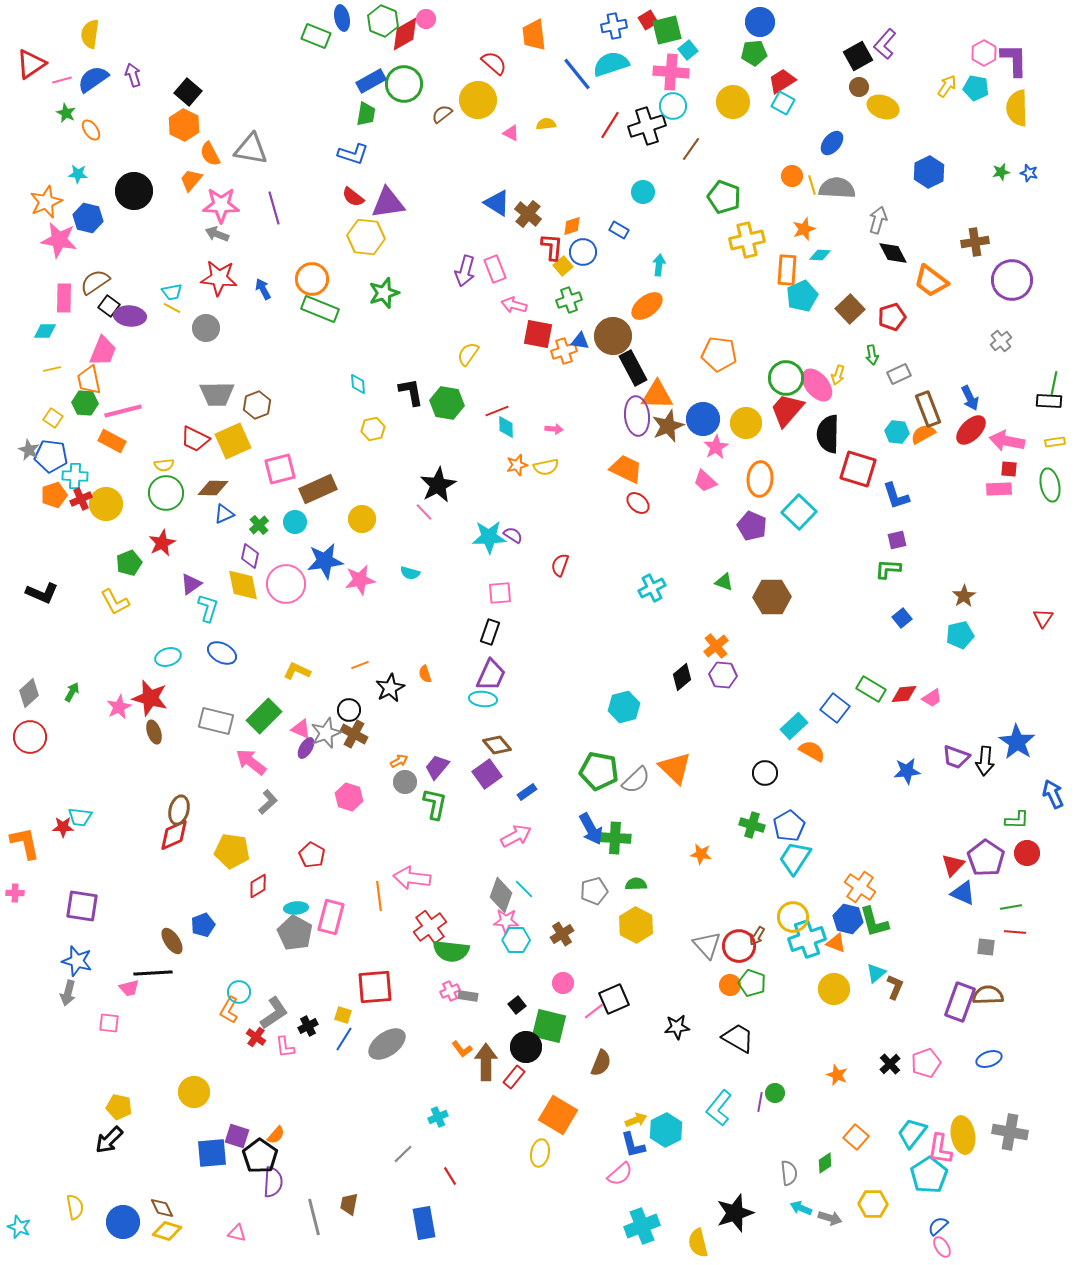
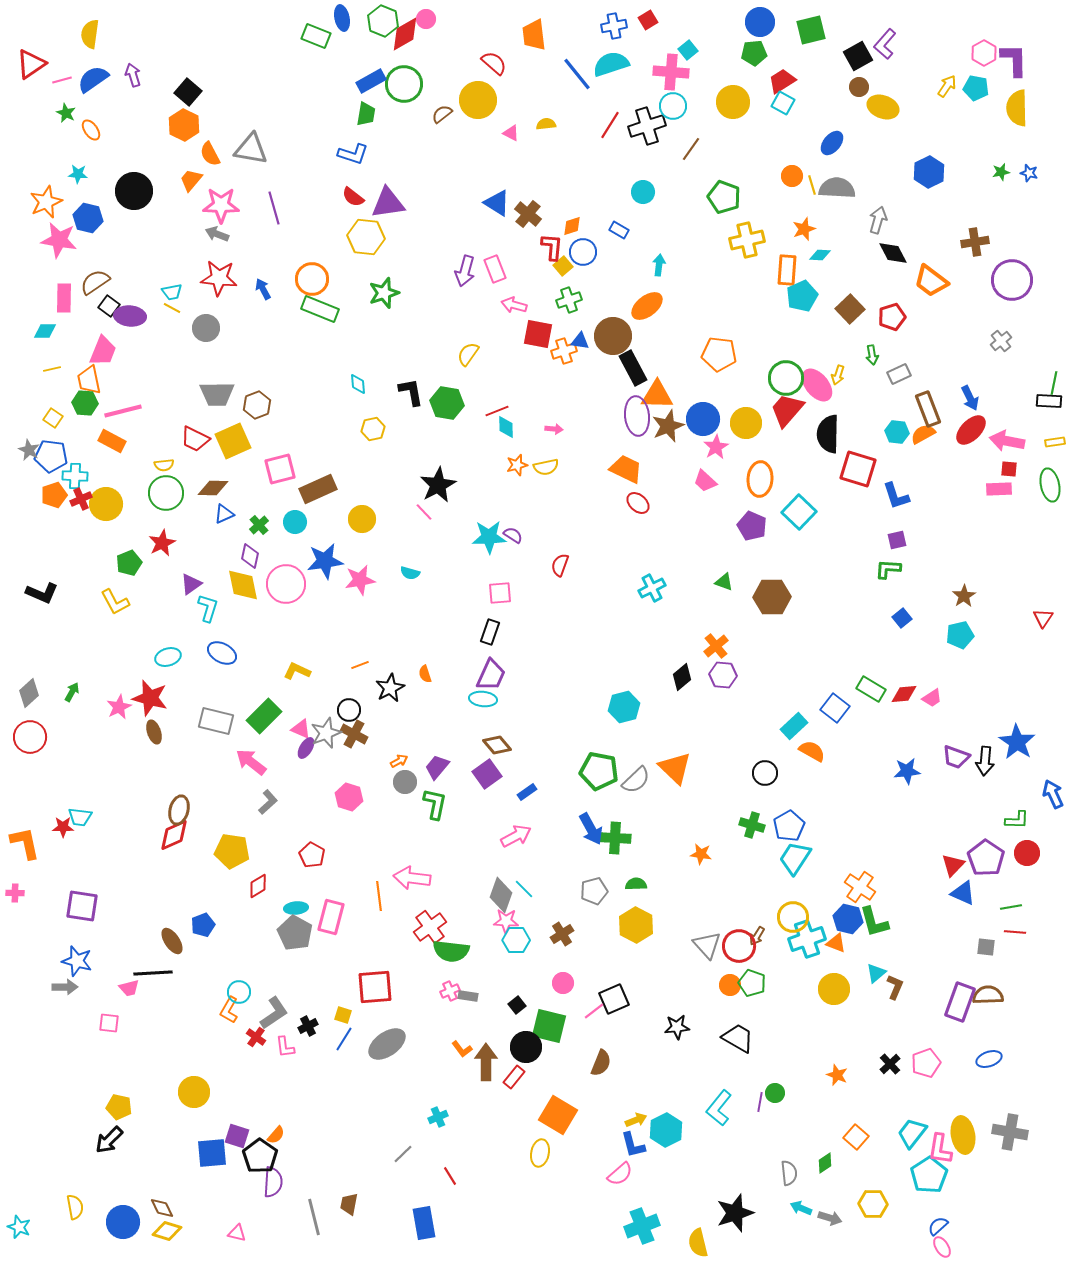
green square at (667, 30): moved 144 px right
gray arrow at (68, 993): moved 3 px left, 6 px up; rotated 105 degrees counterclockwise
